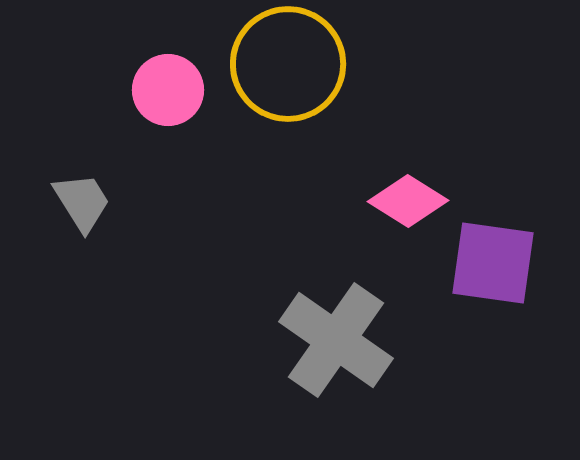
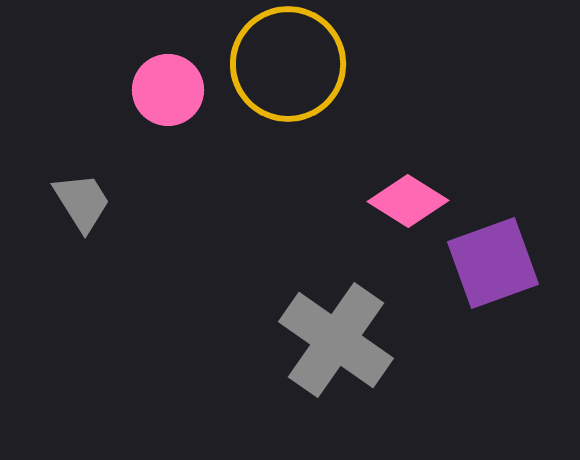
purple square: rotated 28 degrees counterclockwise
